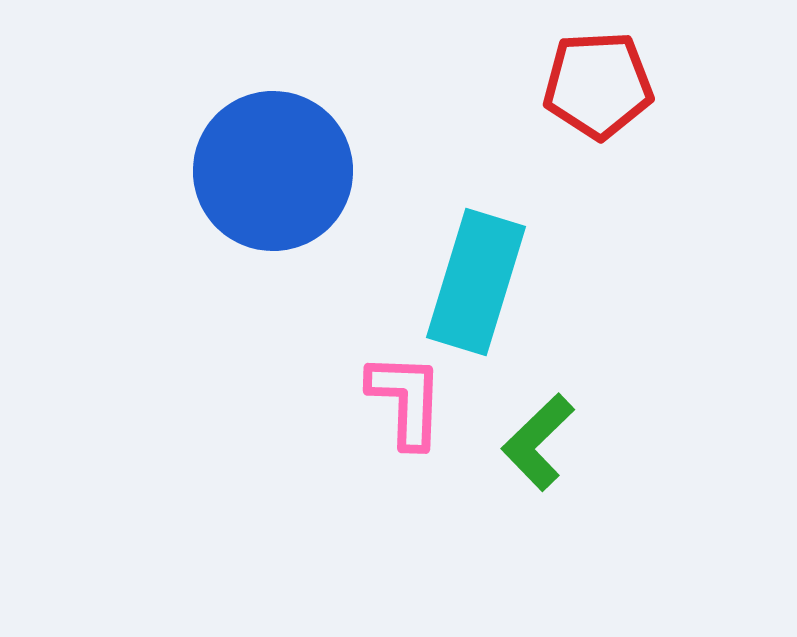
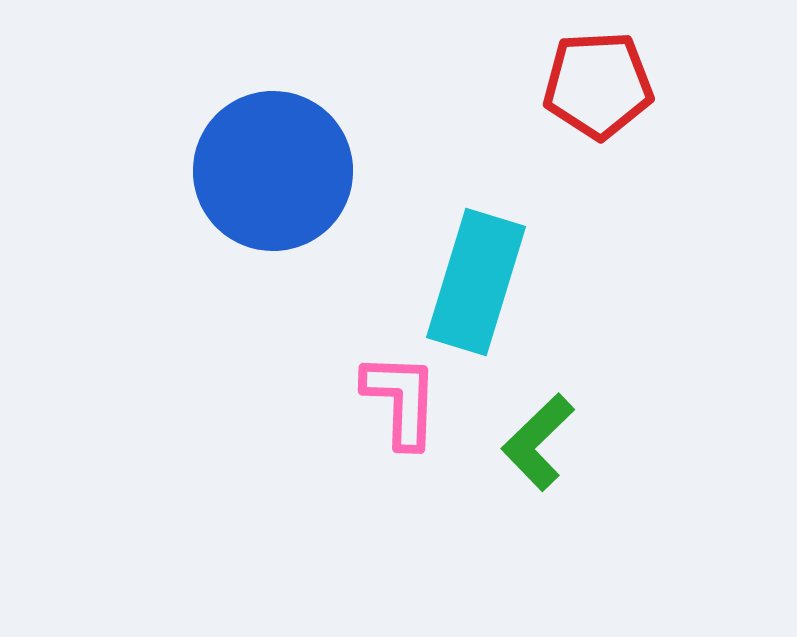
pink L-shape: moved 5 px left
